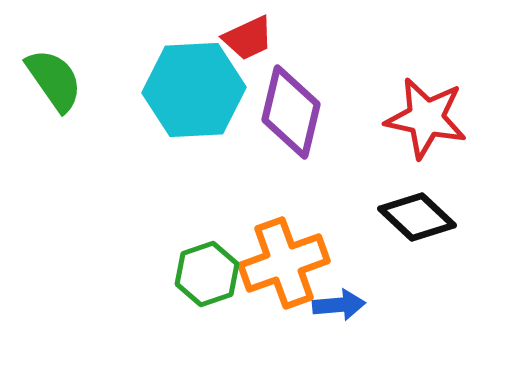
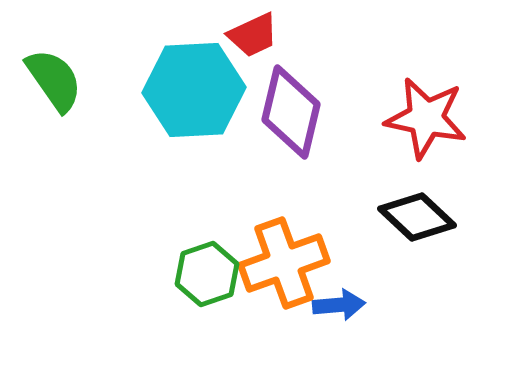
red trapezoid: moved 5 px right, 3 px up
